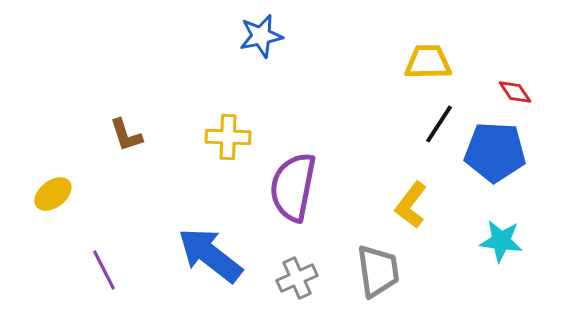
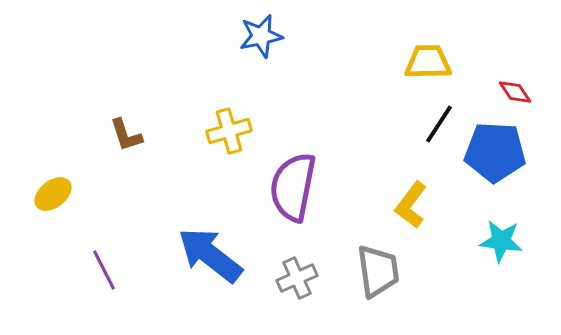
yellow cross: moved 1 px right, 6 px up; rotated 18 degrees counterclockwise
